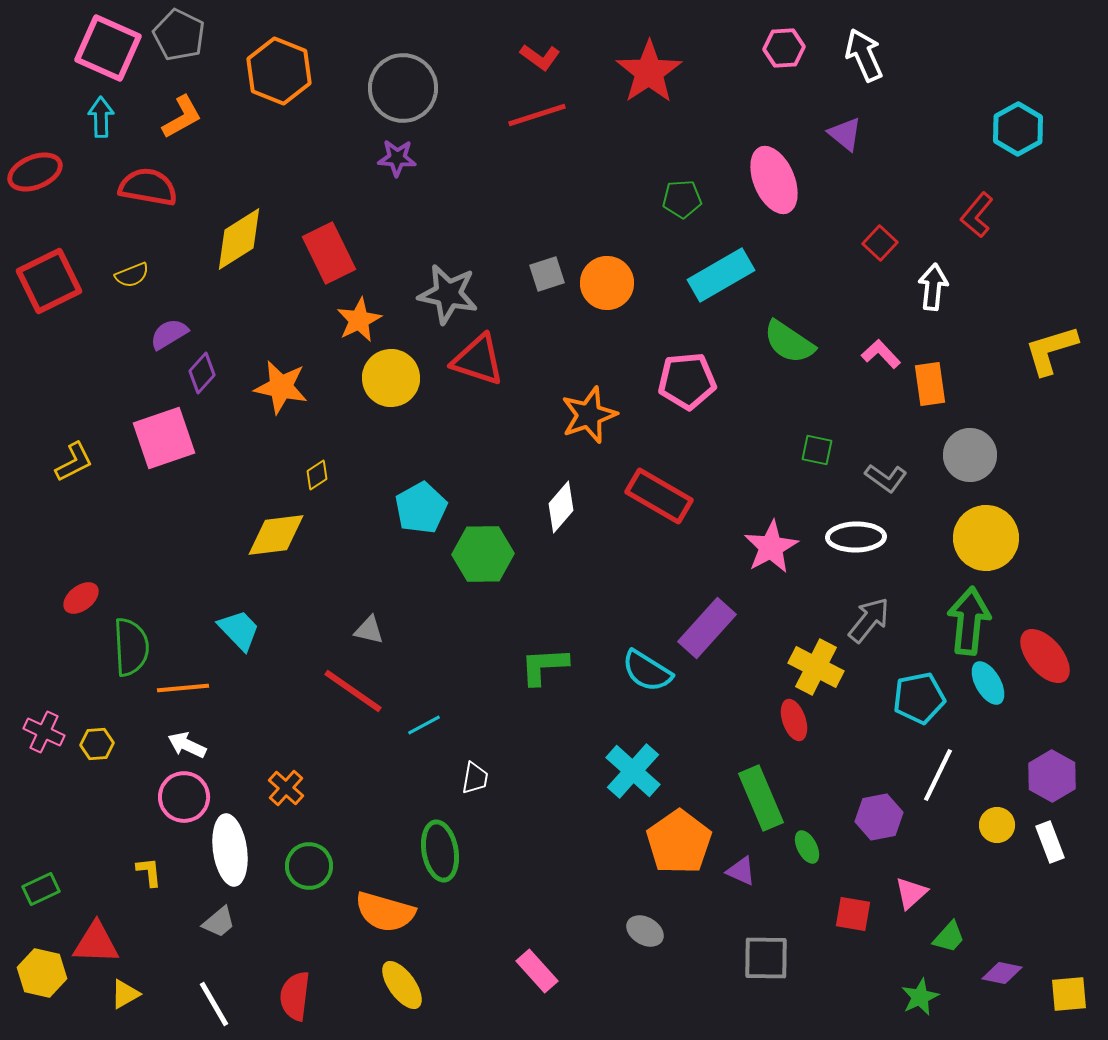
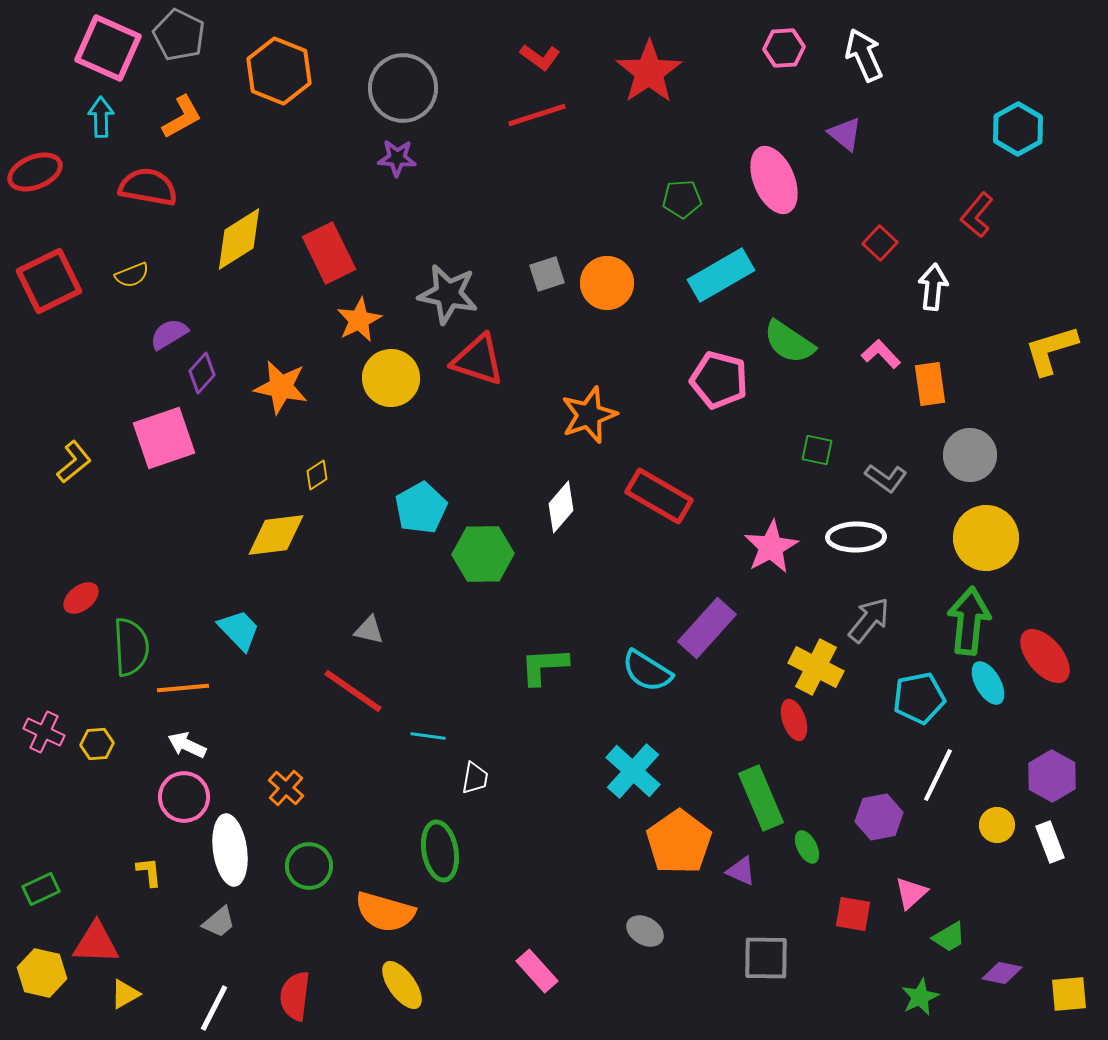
pink pentagon at (687, 381): moved 32 px right, 1 px up; rotated 20 degrees clockwise
yellow L-shape at (74, 462): rotated 12 degrees counterclockwise
cyan line at (424, 725): moved 4 px right, 11 px down; rotated 36 degrees clockwise
green trapezoid at (949, 937): rotated 18 degrees clockwise
white line at (214, 1004): moved 4 px down; rotated 57 degrees clockwise
